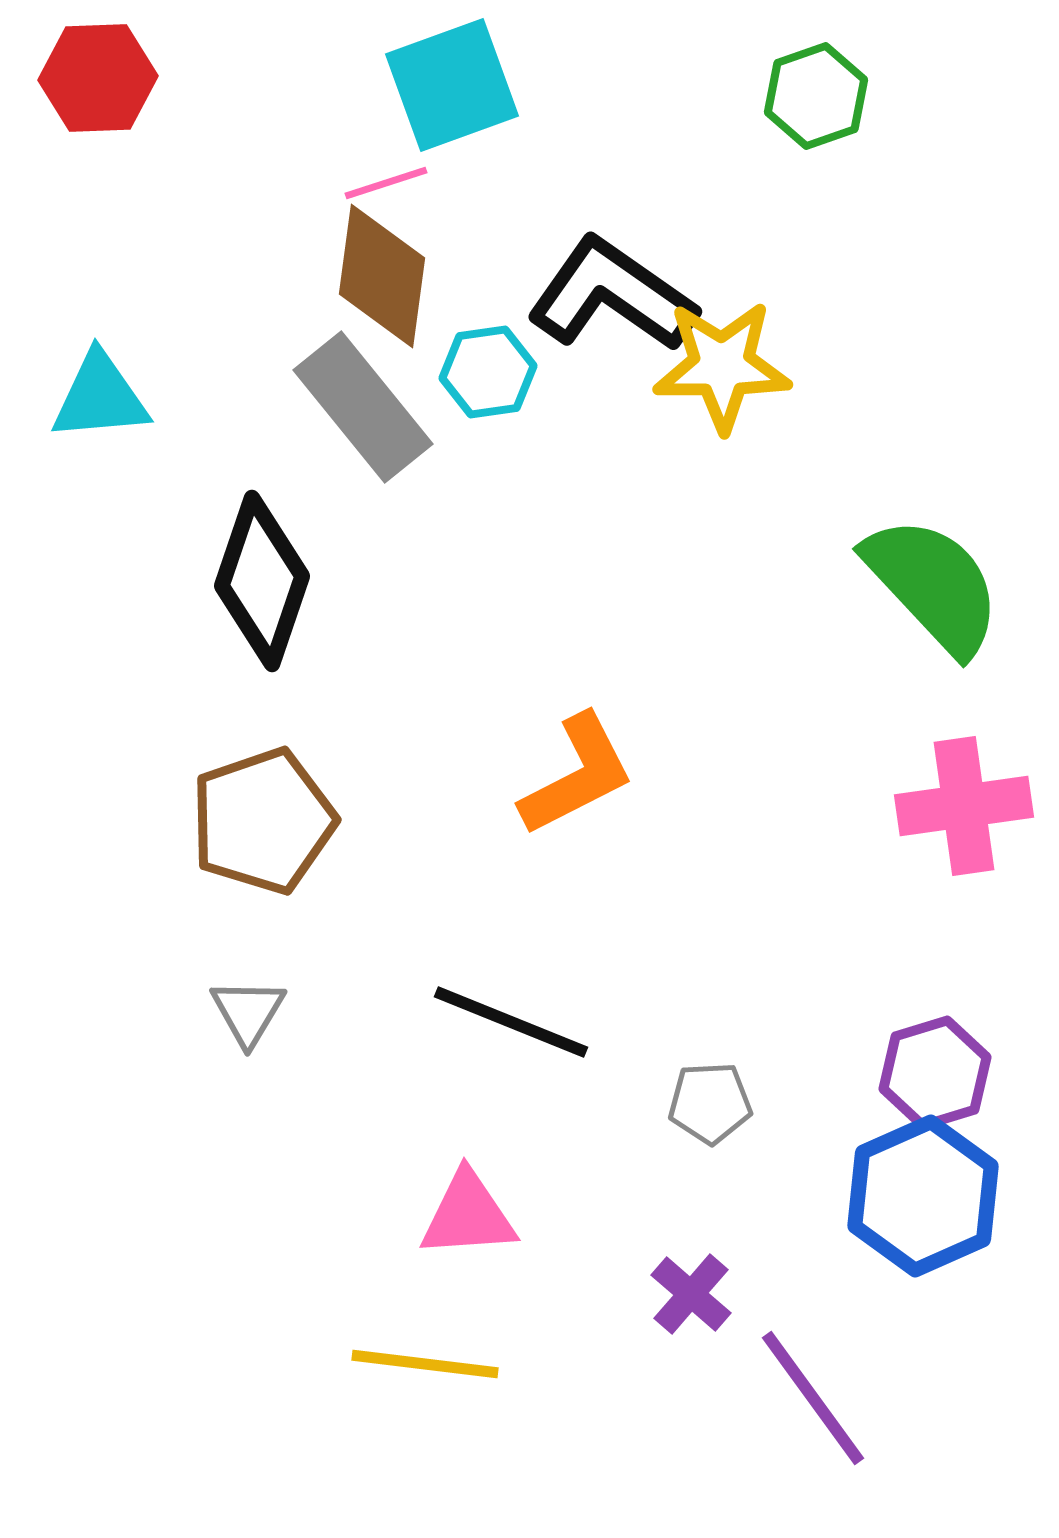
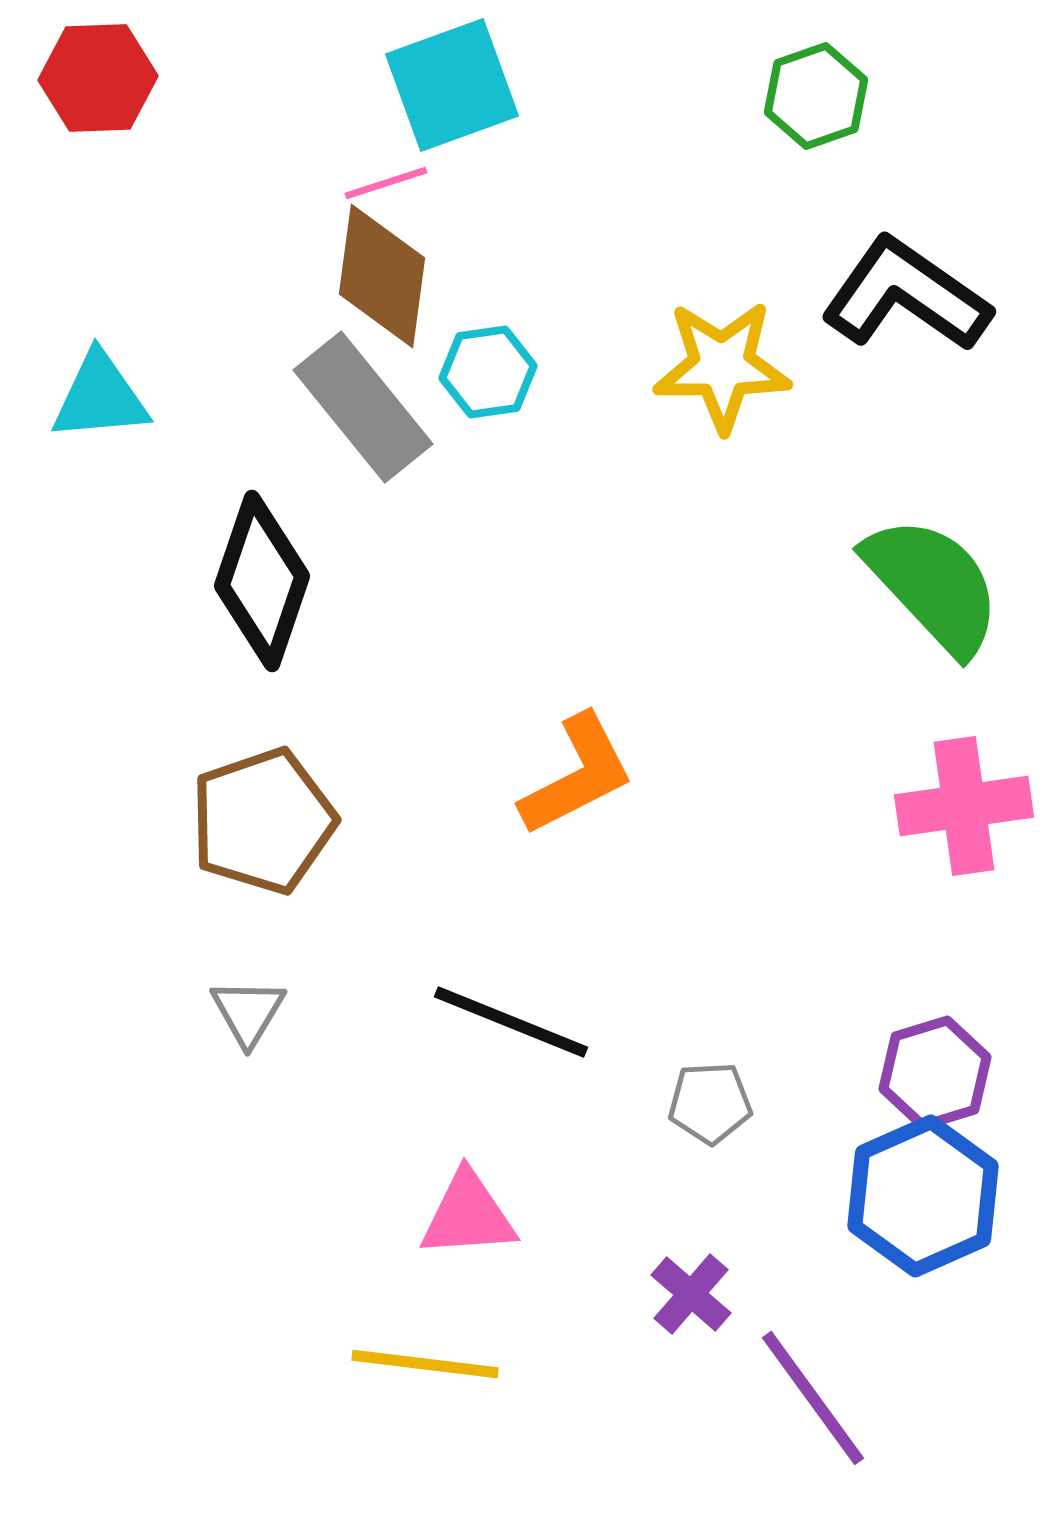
black L-shape: moved 294 px right
